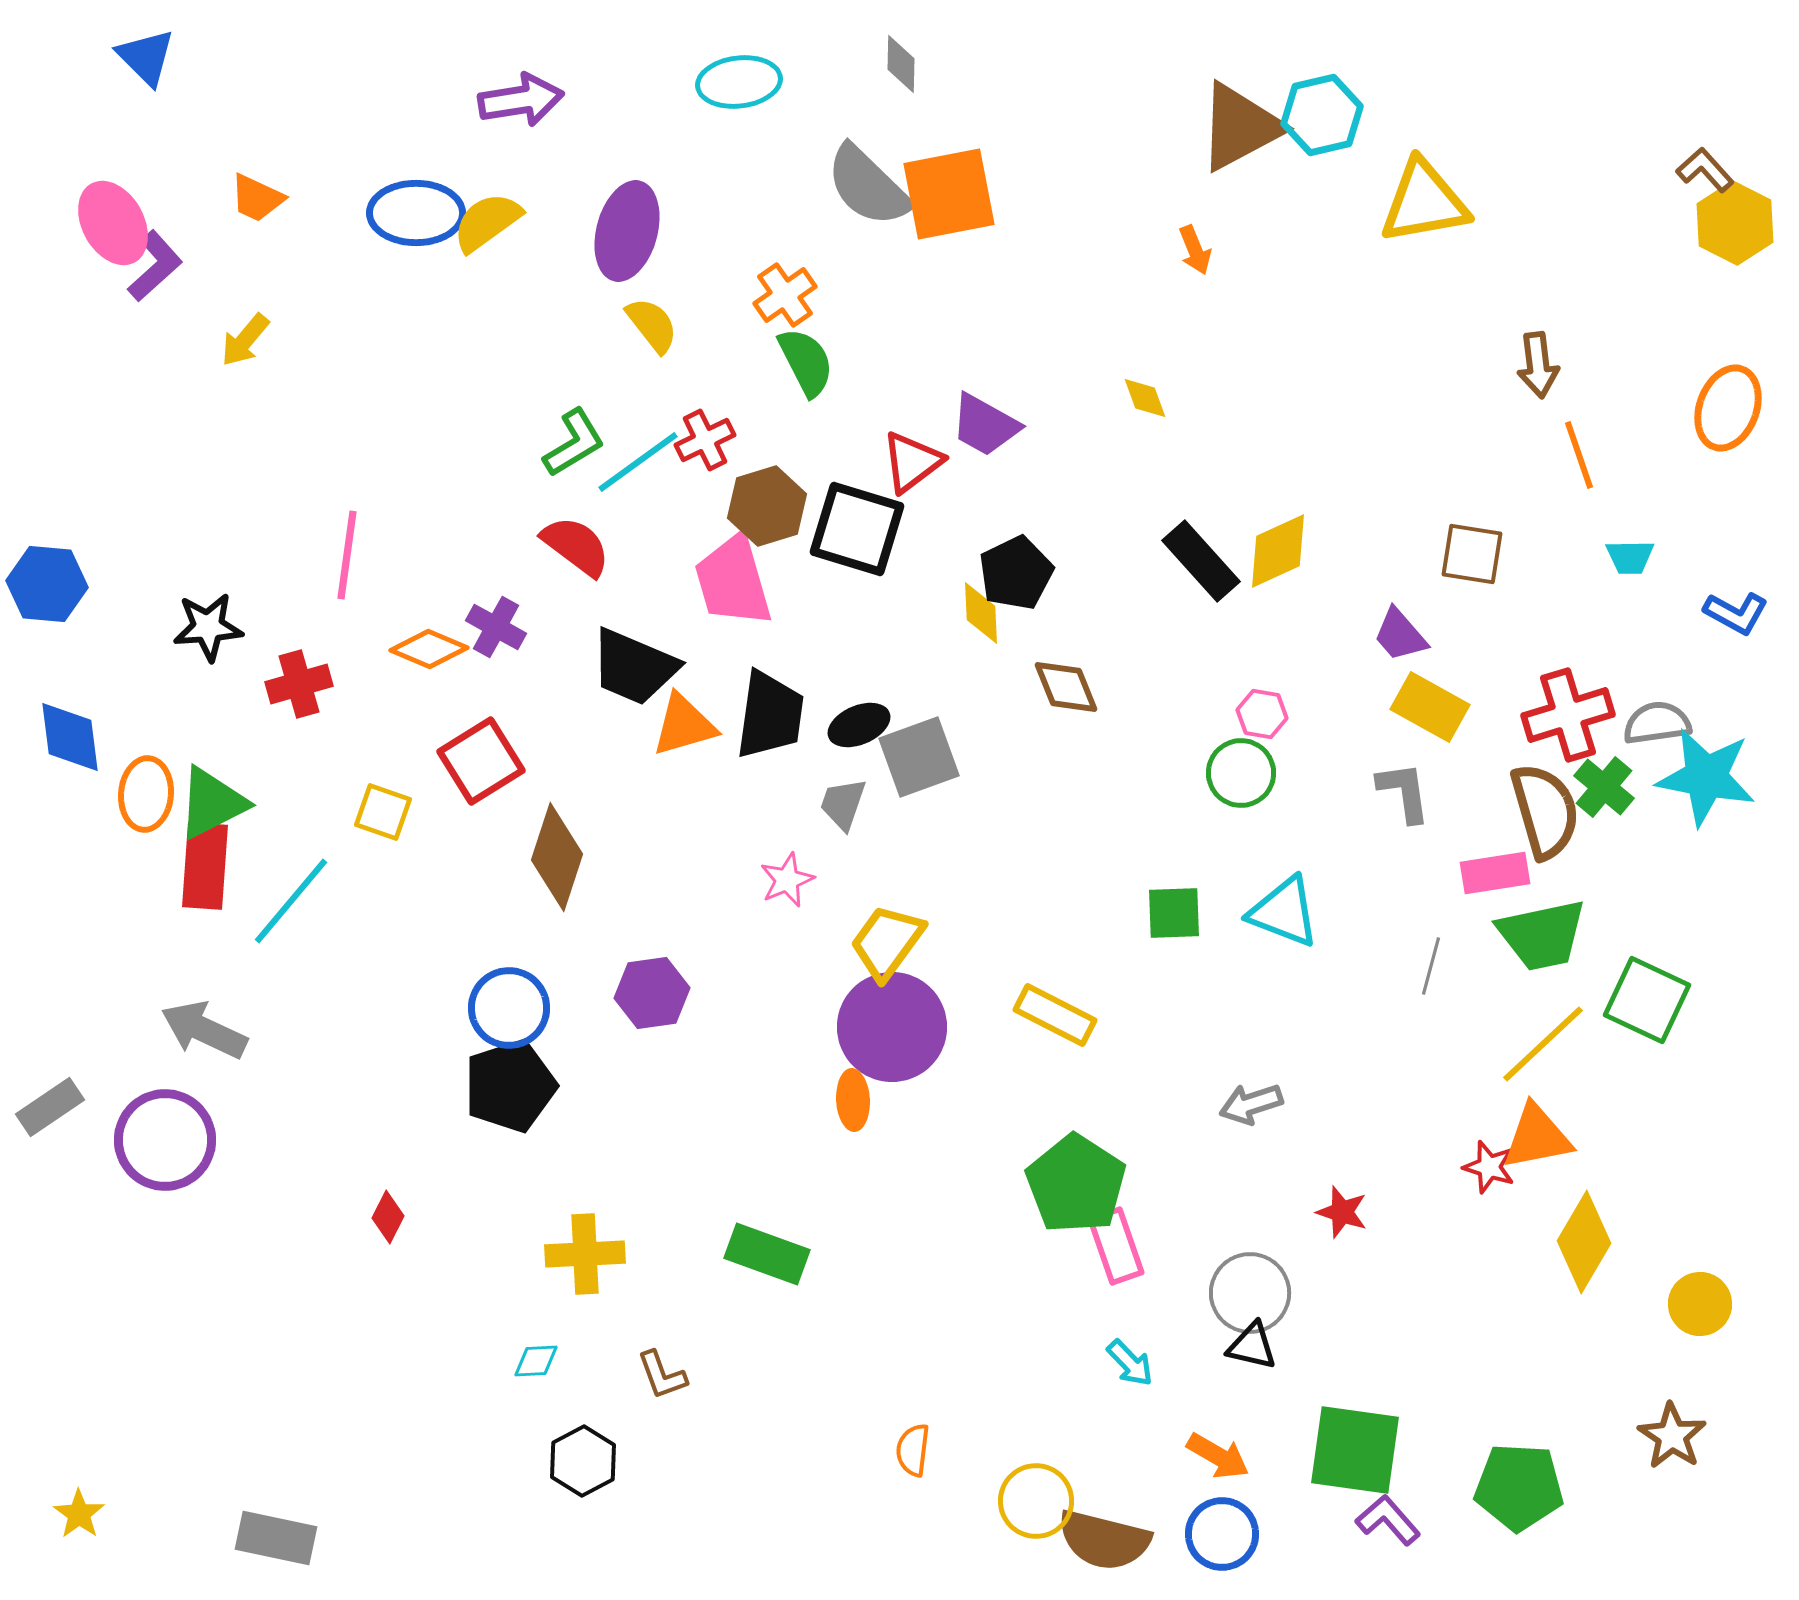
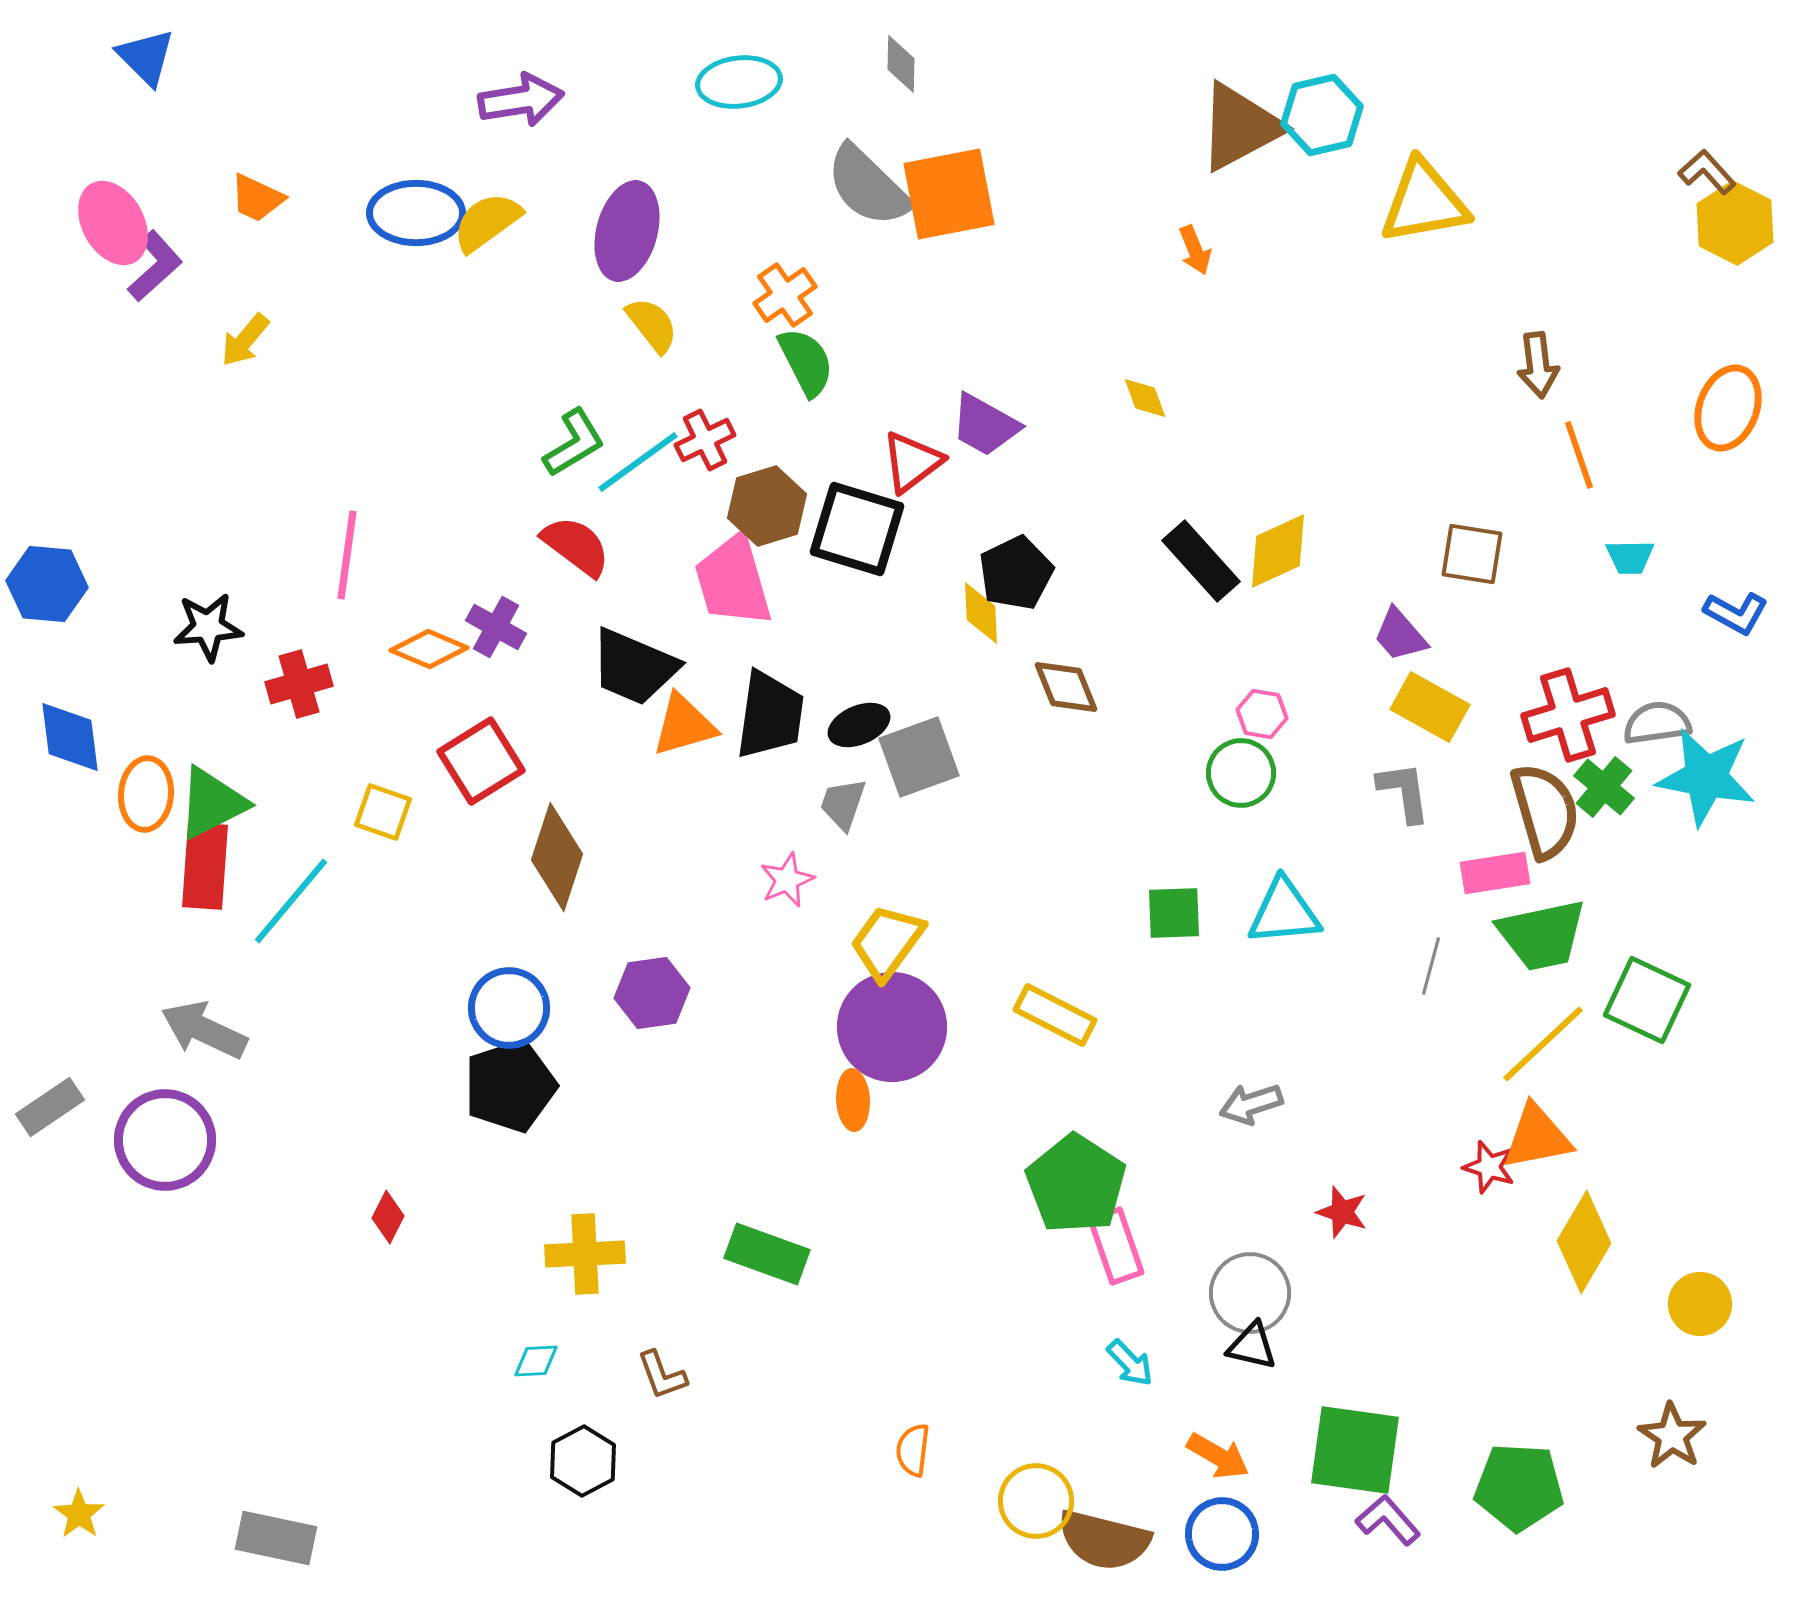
brown L-shape at (1705, 170): moved 2 px right, 2 px down
cyan triangle at (1284, 912): rotated 26 degrees counterclockwise
